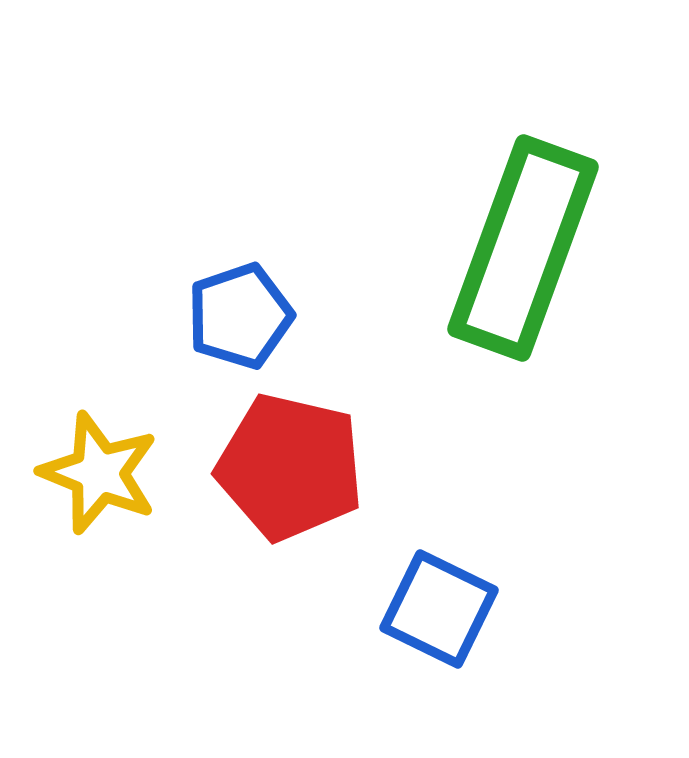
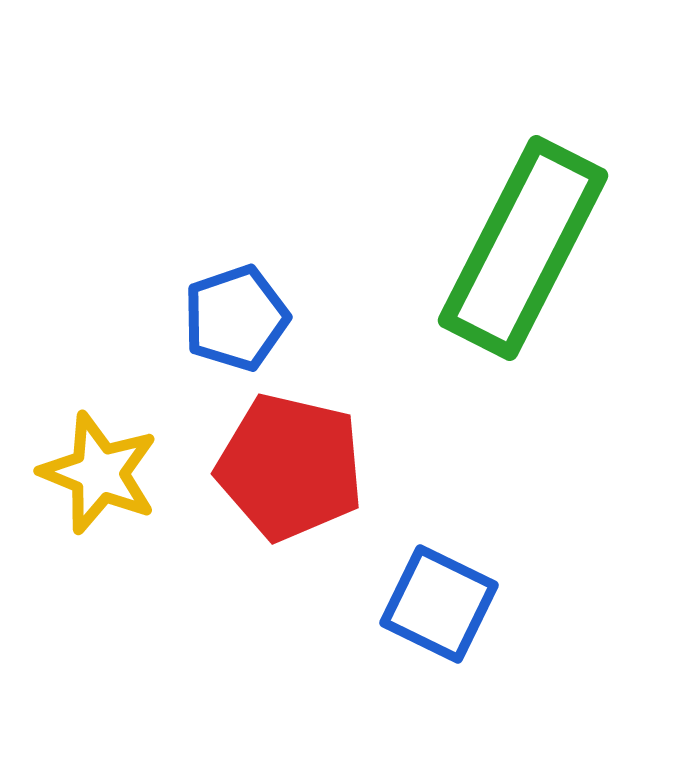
green rectangle: rotated 7 degrees clockwise
blue pentagon: moved 4 px left, 2 px down
blue square: moved 5 px up
